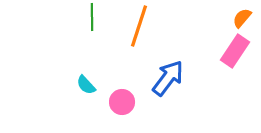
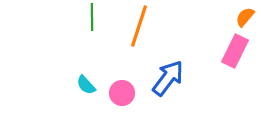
orange semicircle: moved 3 px right, 1 px up
pink rectangle: rotated 8 degrees counterclockwise
pink circle: moved 9 px up
